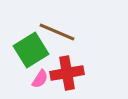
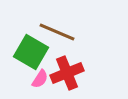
green square: moved 2 px down; rotated 28 degrees counterclockwise
red cross: rotated 12 degrees counterclockwise
